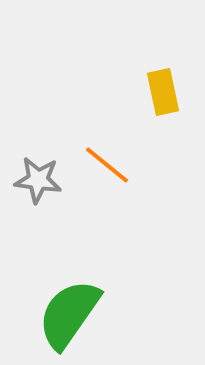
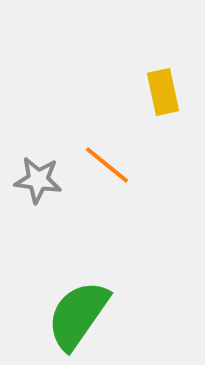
green semicircle: moved 9 px right, 1 px down
